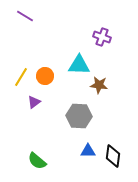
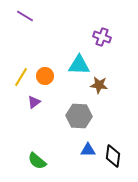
blue triangle: moved 1 px up
